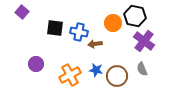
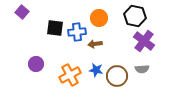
orange circle: moved 14 px left, 5 px up
blue cross: moved 2 px left; rotated 18 degrees counterclockwise
gray semicircle: rotated 72 degrees counterclockwise
